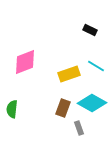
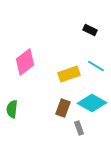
pink diamond: rotated 16 degrees counterclockwise
